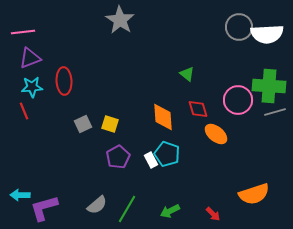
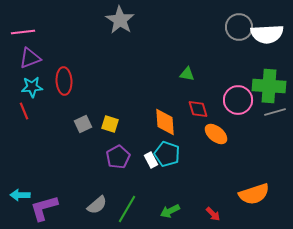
green triangle: rotated 28 degrees counterclockwise
orange diamond: moved 2 px right, 5 px down
